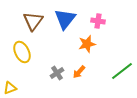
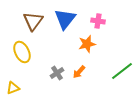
yellow triangle: moved 3 px right
